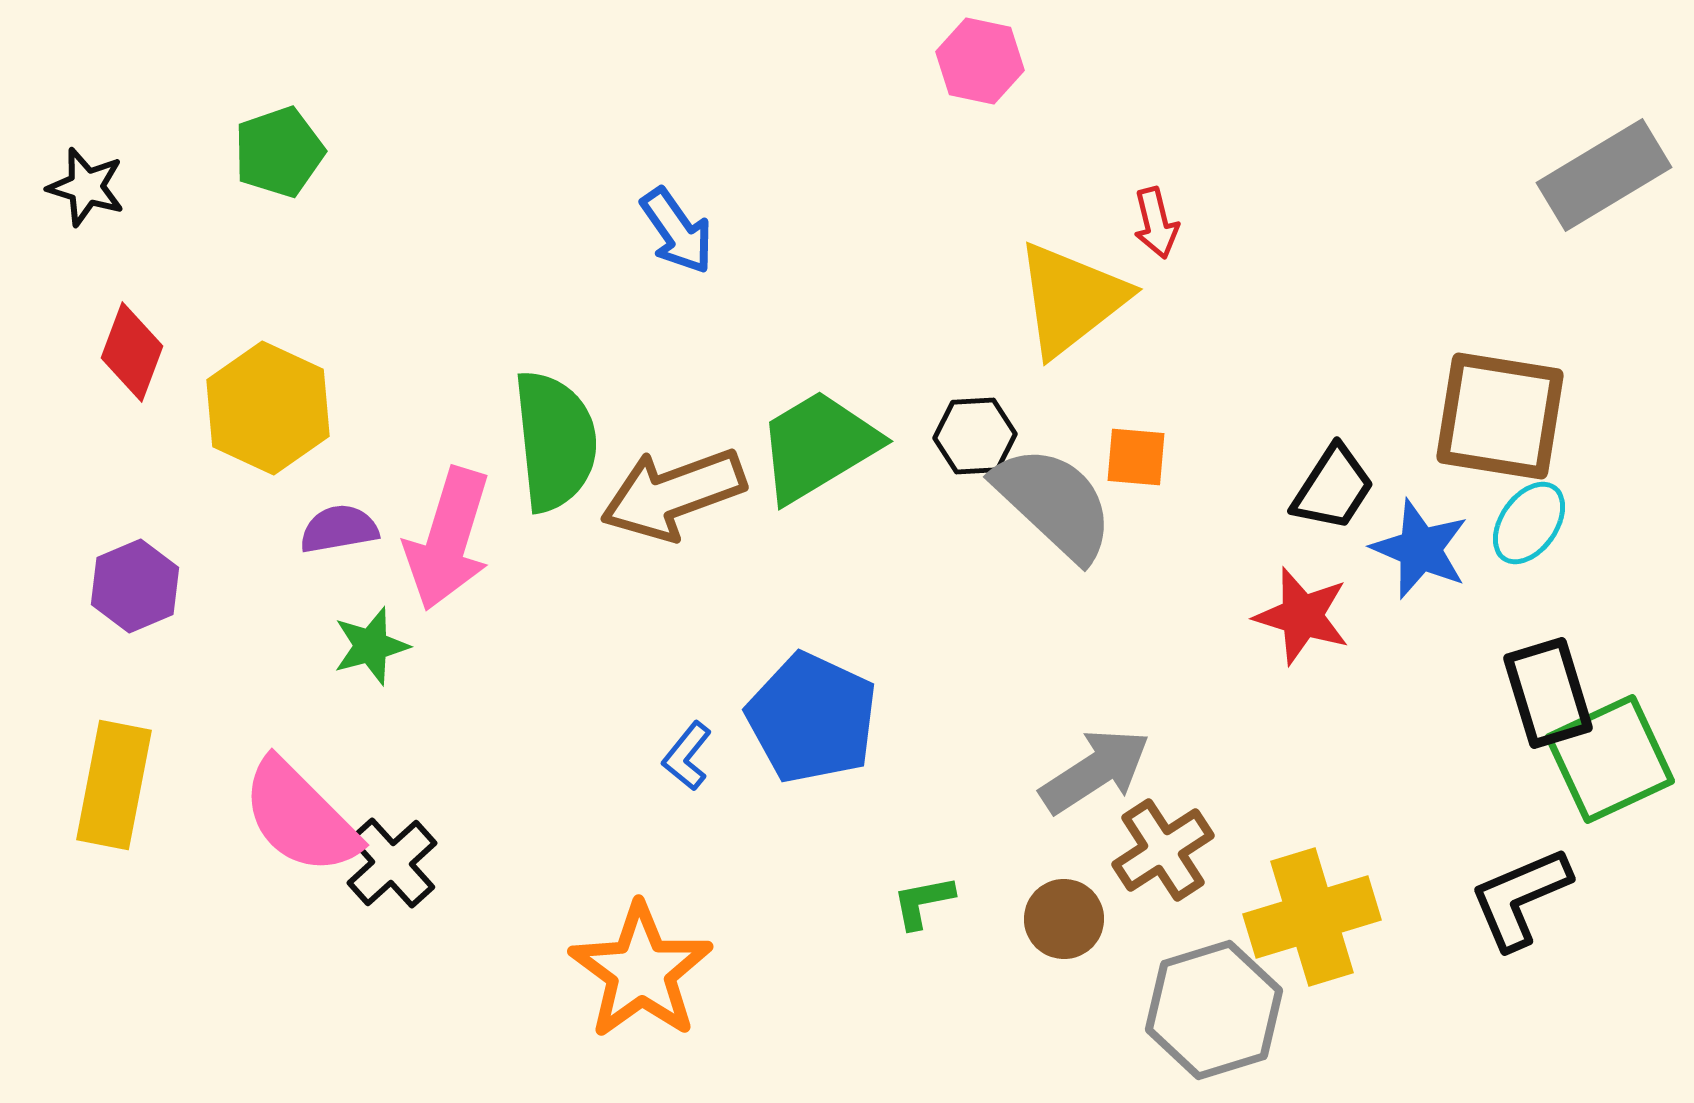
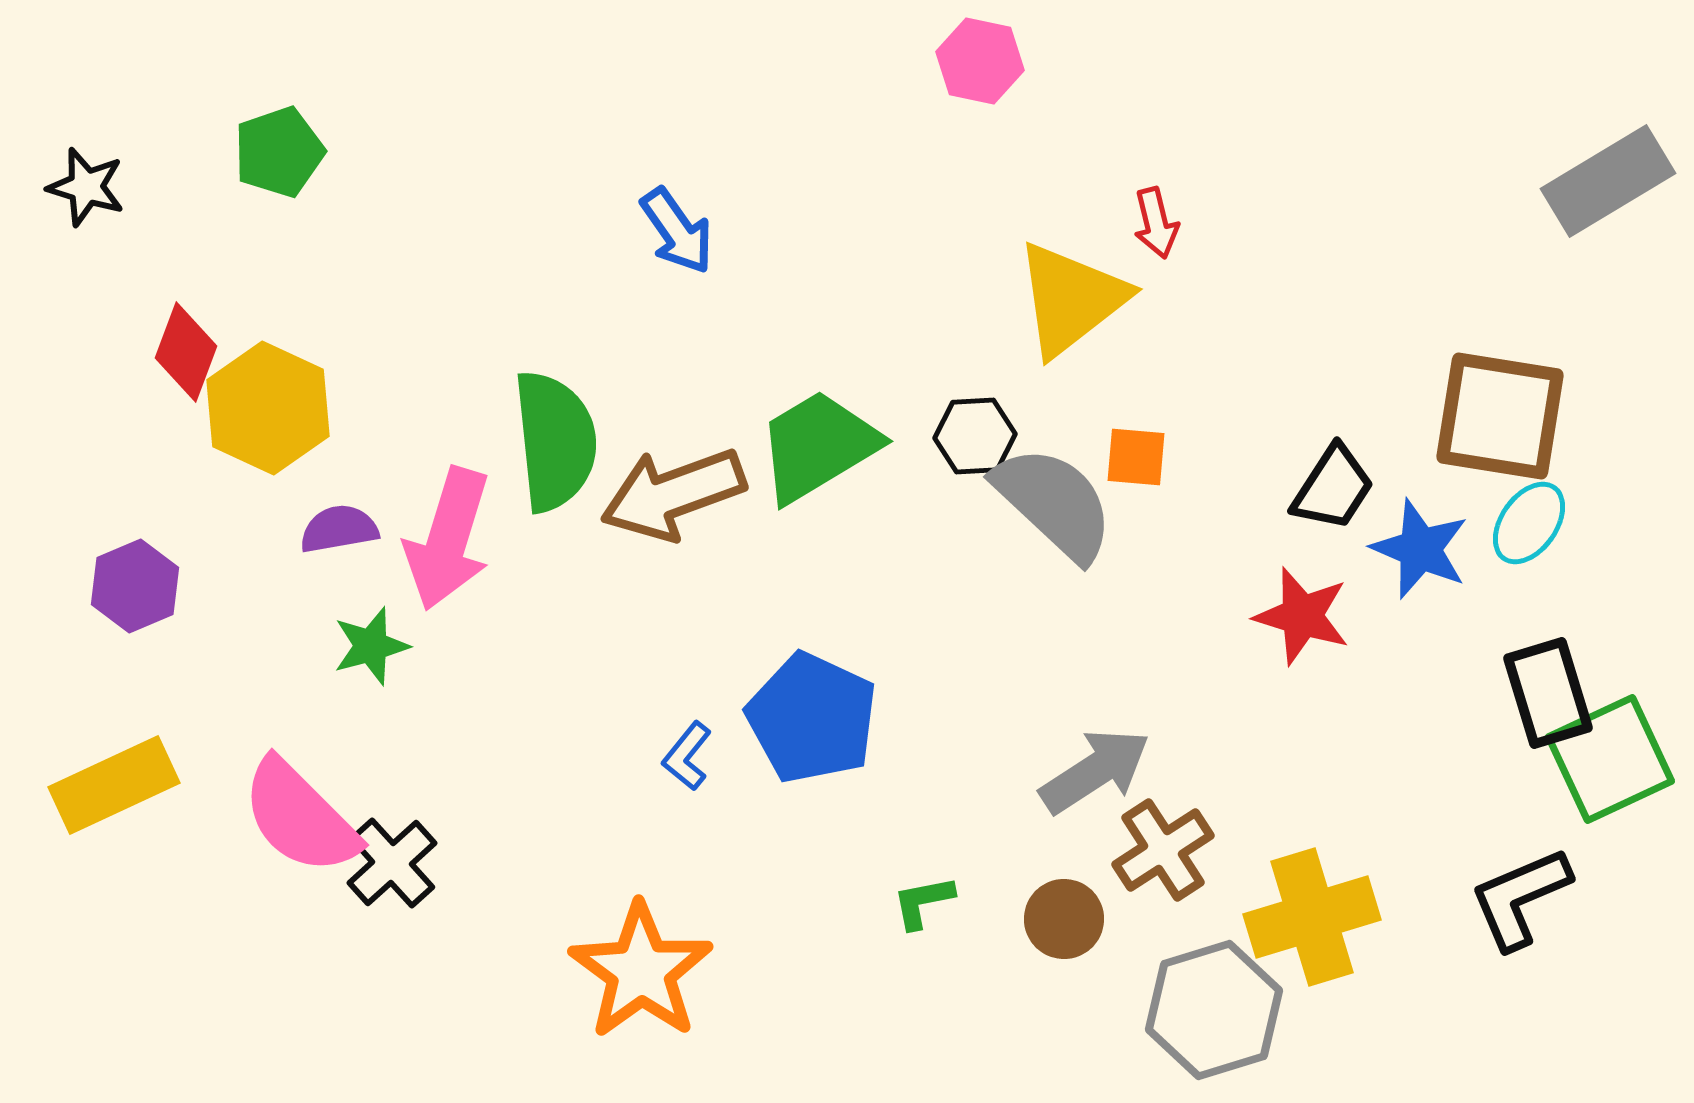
gray rectangle: moved 4 px right, 6 px down
red diamond: moved 54 px right
yellow rectangle: rotated 54 degrees clockwise
